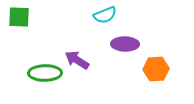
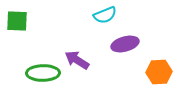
green square: moved 2 px left, 4 px down
purple ellipse: rotated 16 degrees counterclockwise
orange hexagon: moved 3 px right, 3 px down
green ellipse: moved 2 px left
